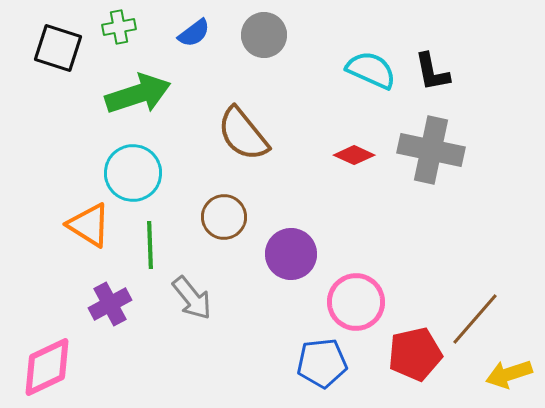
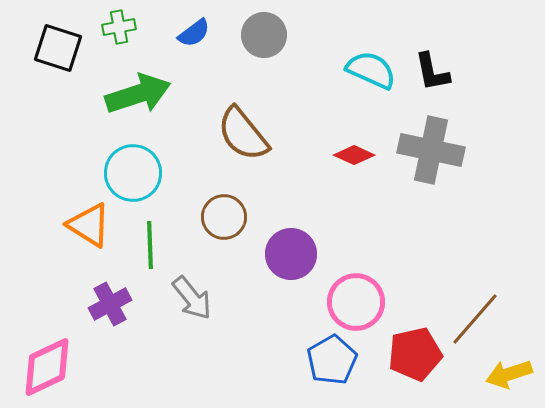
blue pentagon: moved 10 px right, 3 px up; rotated 24 degrees counterclockwise
